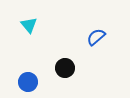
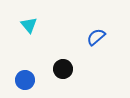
black circle: moved 2 px left, 1 px down
blue circle: moved 3 px left, 2 px up
